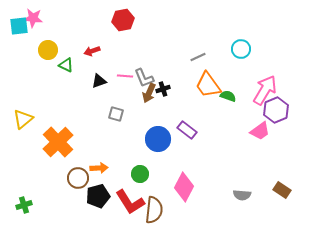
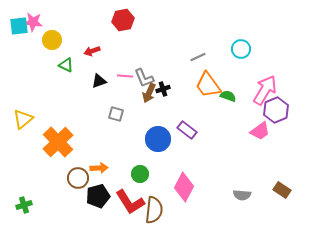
pink star: moved 4 px down
yellow circle: moved 4 px right, 10 px up
